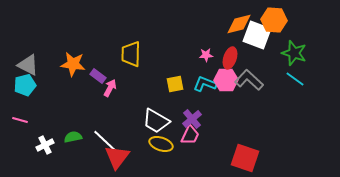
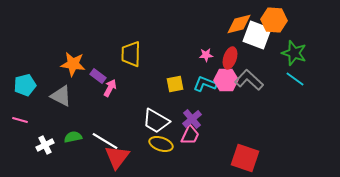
gray triangle: moved 33 px right, 31 px down
white line: rotated 12 degrees counterclockwise
